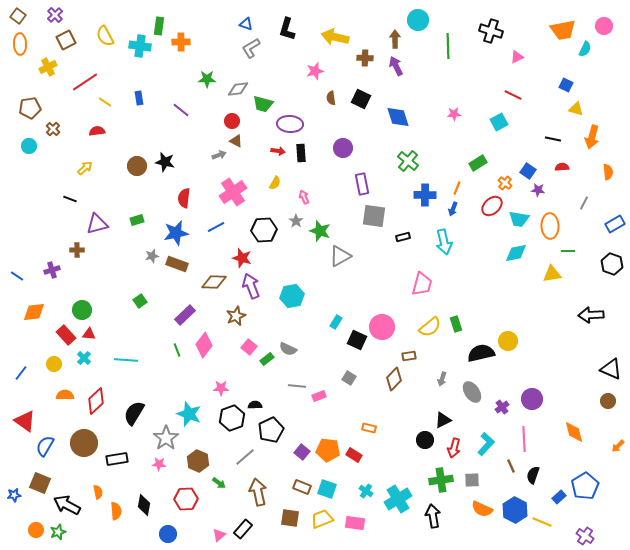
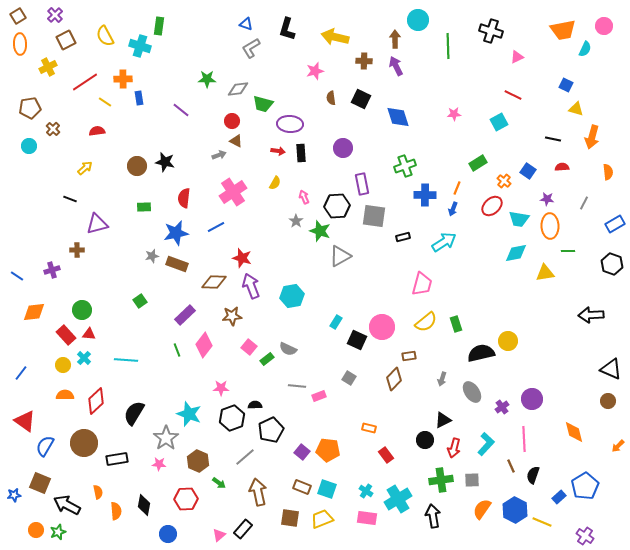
brown square at (18, 16): rotated 21 degrees clockwise
orange cross at (181, 42): moved 58 px left, 37 px down
cyan cross at (140, 46): rotated 10 degrees clockwise
brown cross at (365, 58): moved 1 px left, 3 px down
green cross at (408, 161): moved 3 px left, 5 px down; rotated 30 degrees clockwise
orange cross at (505, 183): moved 1 px left, 2 px up
purple star at (538, 190): moved 9 px right, 9 px down
green rectangle at (137, 220): moved 7 px right, 13 px up; rotated 16 degrees clockwise
black hexagon at (264, 230): moved 73 px right, 24 px up
cyan arrow at (444, 242): rotated 110 degrees counterclockwise
yellow triangle at (552, 274): moved 7 px left, 1 px up
brown star at (236, 316): moved 4 px left; rotated 18 degrees clockwise
yellow semicircle at (430, 327): moved 4 px left, 5 px up
yellow circle at (54, 364): moved 9 px right, 1 px down
red rectangle at (354, 455): moved 32 px right; rotated 21 degrees clockwise
orange semicircle at (482, 509): rotated 100 degrees clockwise
pink rectangle at (355, 523): moved 12 px right, 5 px up
